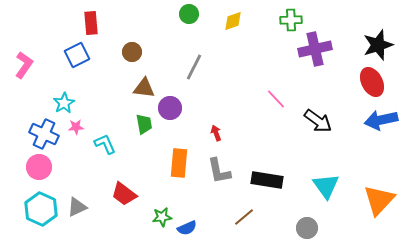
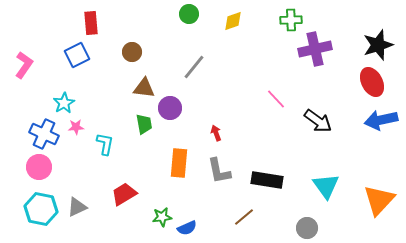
gray line: rotated 12 degrees clockwise
cyan L-shape: rotated 35 degrees clockwise
red trapezoid: rotated 112 degrees clockwise
cyan hexagon: rotated 12 degrees counterclockwise
